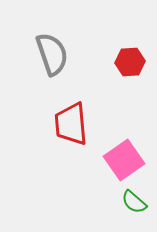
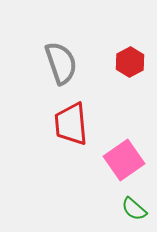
gray semicircle: moved 9 px right, 9 px down
red hexagon: rotated 24 degrees counterclockwise
green semicircle: moved 7 px down
